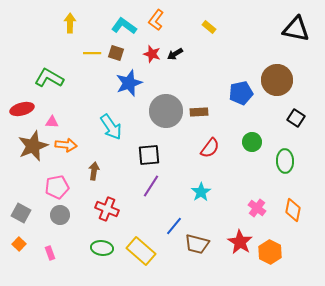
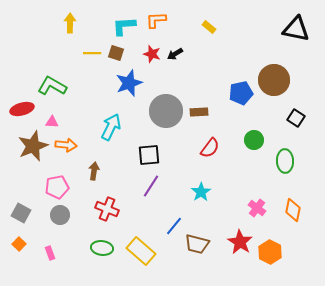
orange L-shape at (156, 20): rotated 50 degrees clockwise
cyan L-shape at (124, 26): rotated 40 degrees counterclockwise
green L-shape at (49, 78): moved 3 px right, 8 px down
brown circle at (277, 80): moved 3 px left
cyan arrow at (111, 127): rotated 120 degrees counterclockwise
green circle at (252, 142): moved 2 px right, 2 px up
